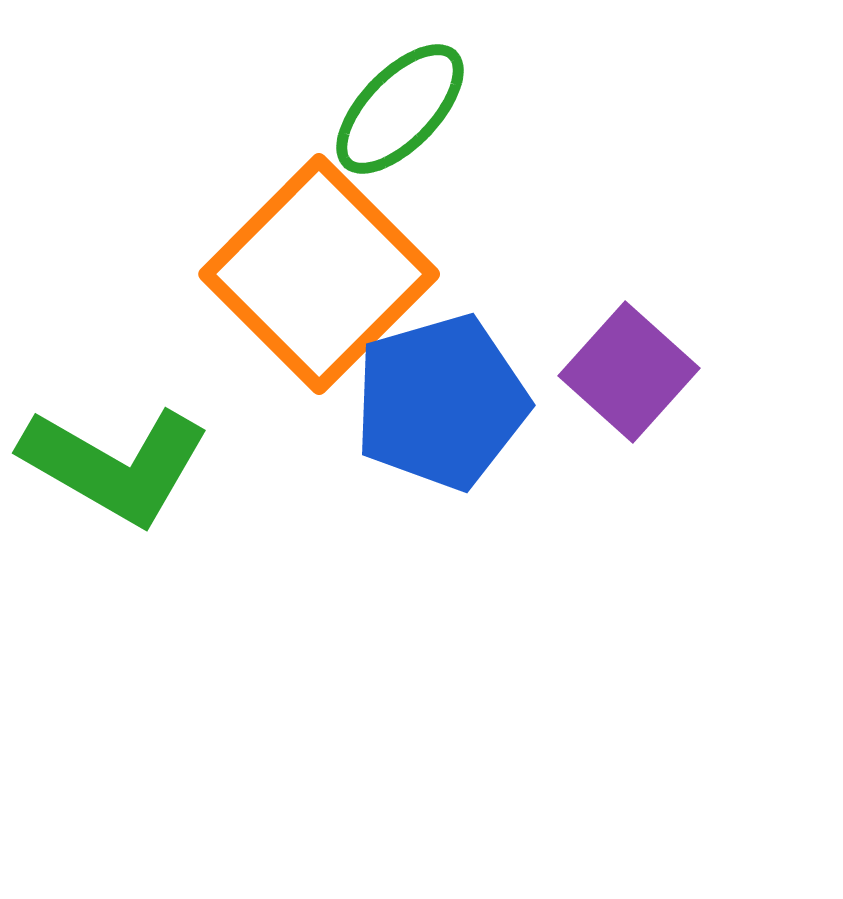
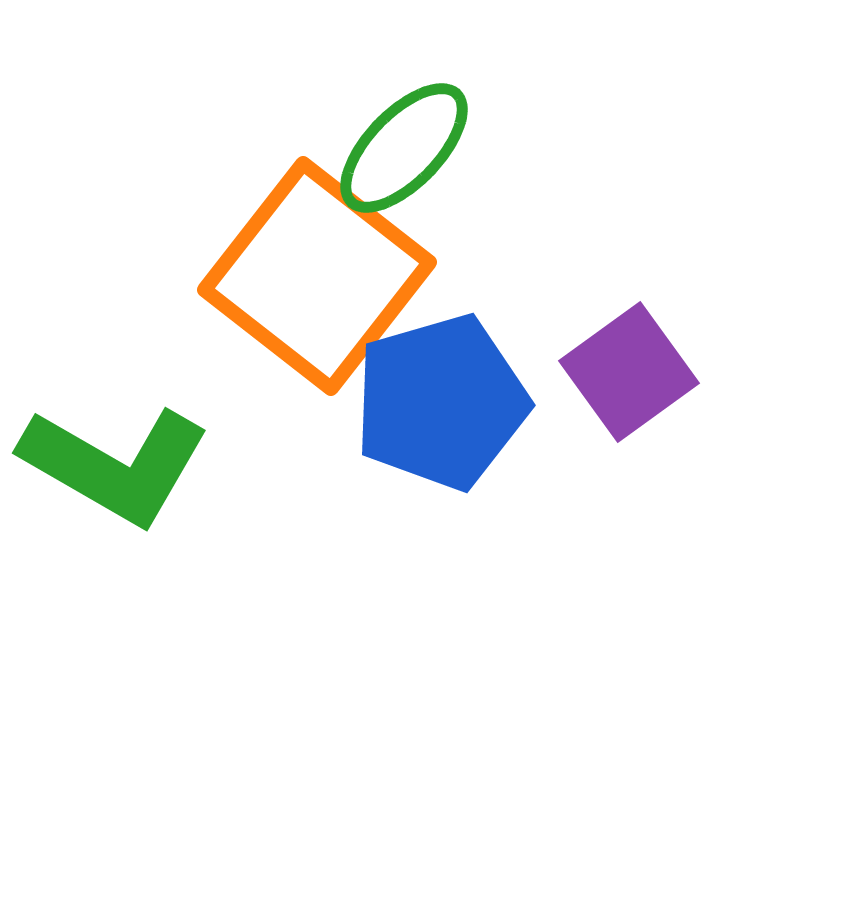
green ellipse: moved 4 px right, 39 px down
orange square: moved 2 px left, 2 px down; rotated 7 degrees counterclockwise
purple square: rotated 12 degrees clockwise
